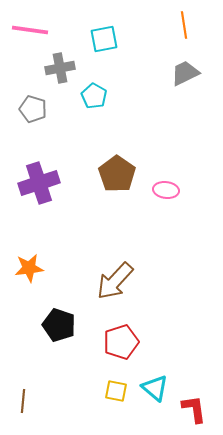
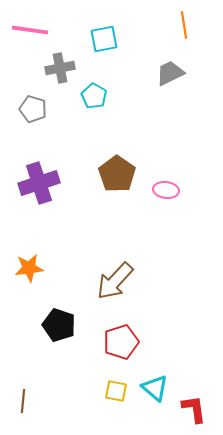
gray trapezoid: moved 15 px left
